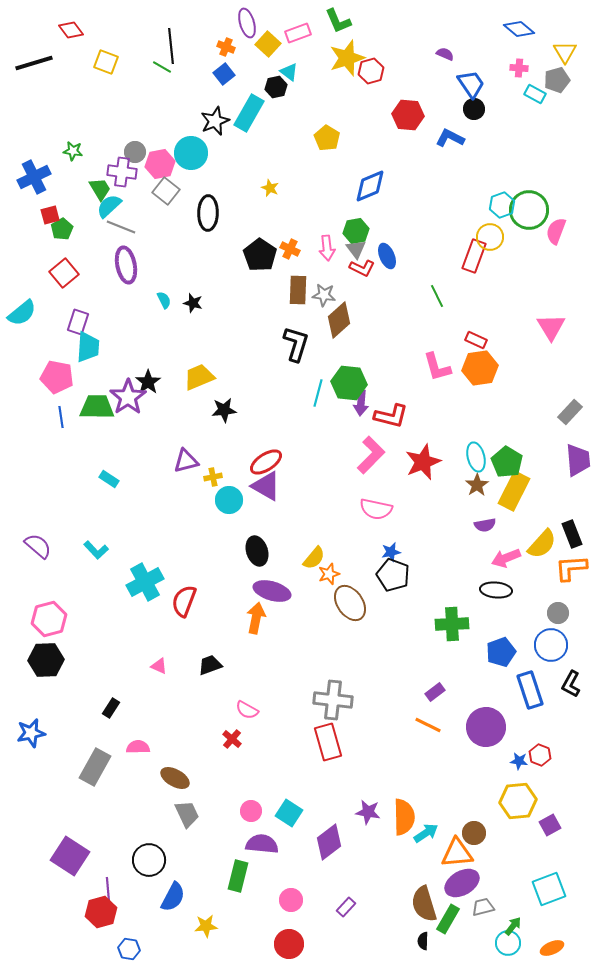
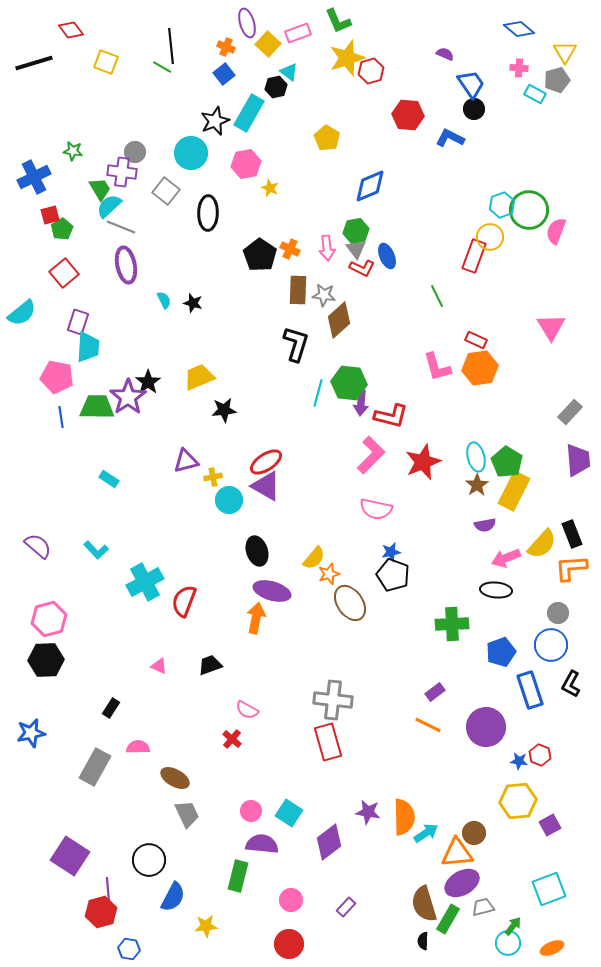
pink hexagon at (160, 164): moved 86 px right
